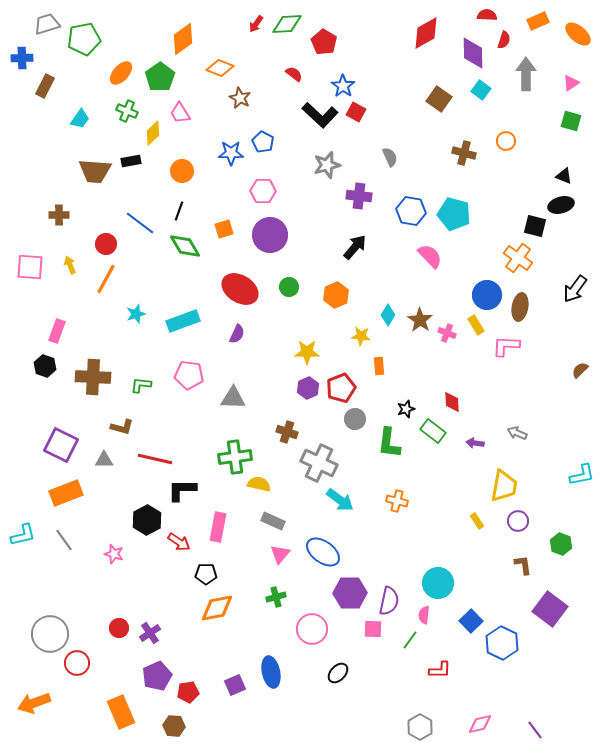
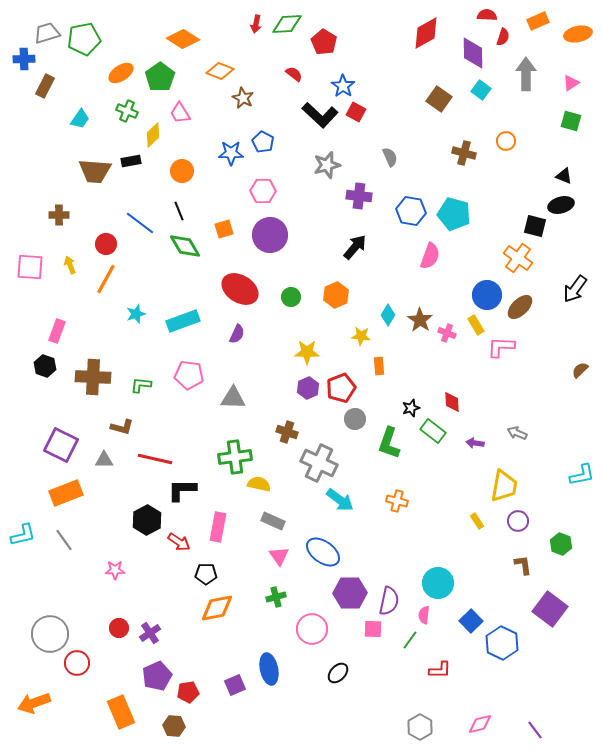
gray trapezoid at (47, 24): moved 9 px down
red arrow at (256, 24): rotated 24 degrees counterclockwise
orange ellipse at (578, 34): rotated 52 degrees counterclockwise
orange diamond at (183, 39): rotated 68 degrees clockwise
red semicircle at (504, 40): moved 1 px left, 3 px up
blue cross at (22, 58): moved 2 px right, 1 px down
orange diamond at (220, 68): moved 3 px down
orange ellipse at (121, 73): rotated 15 degrees clockwise
brown star at (240, 98): moved 3 px right
yellow diamond at (153, 133): moved 2 px down
black line at (179, 211): rotated 42 degrees counterclockwise
pink semicircle at (430, 256): rotated 64 degrees clockwise
green circle at (289, 287): moved 2 px right, 10 px down
brown ellipse at (520, 307): rotated 36 degrees clockwise
pink L-shape at (506, 346): moved 5 px left, 1 px down
black star at (406, 409): moved 5 px right, 1 px up
green L-shape at (389, 443): rotated 12 degrees clockwise
pink star at (114, 554): moved 1 px right, 16 px down; rotated 18 degrees counterclockwise
pink triangle at (280, 554): moved 1 px left, 2 px down; rotated 15 degrees counterclockwise
blue ellipse at (271, 672): moved 2 px left, 3 px up
